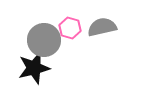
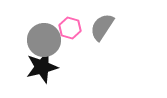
gray semicircle: rotated 44 degrees counterclockwise
black star: moved 8 px right, 1 px up
